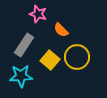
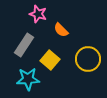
yellow circle: moved 11 px right, 2 px down
cyan star: moved 7 px right, 3 px down
